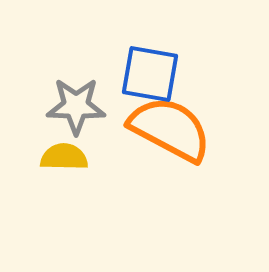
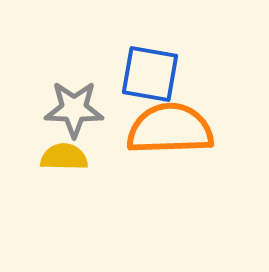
gray star: moved 2 px left, 3 px down
orange semicircle: rotated 30 degrees counterclockwise
